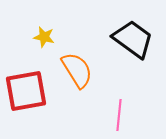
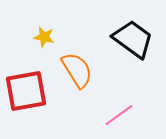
pink line: rotated 48 degrees clockwise
